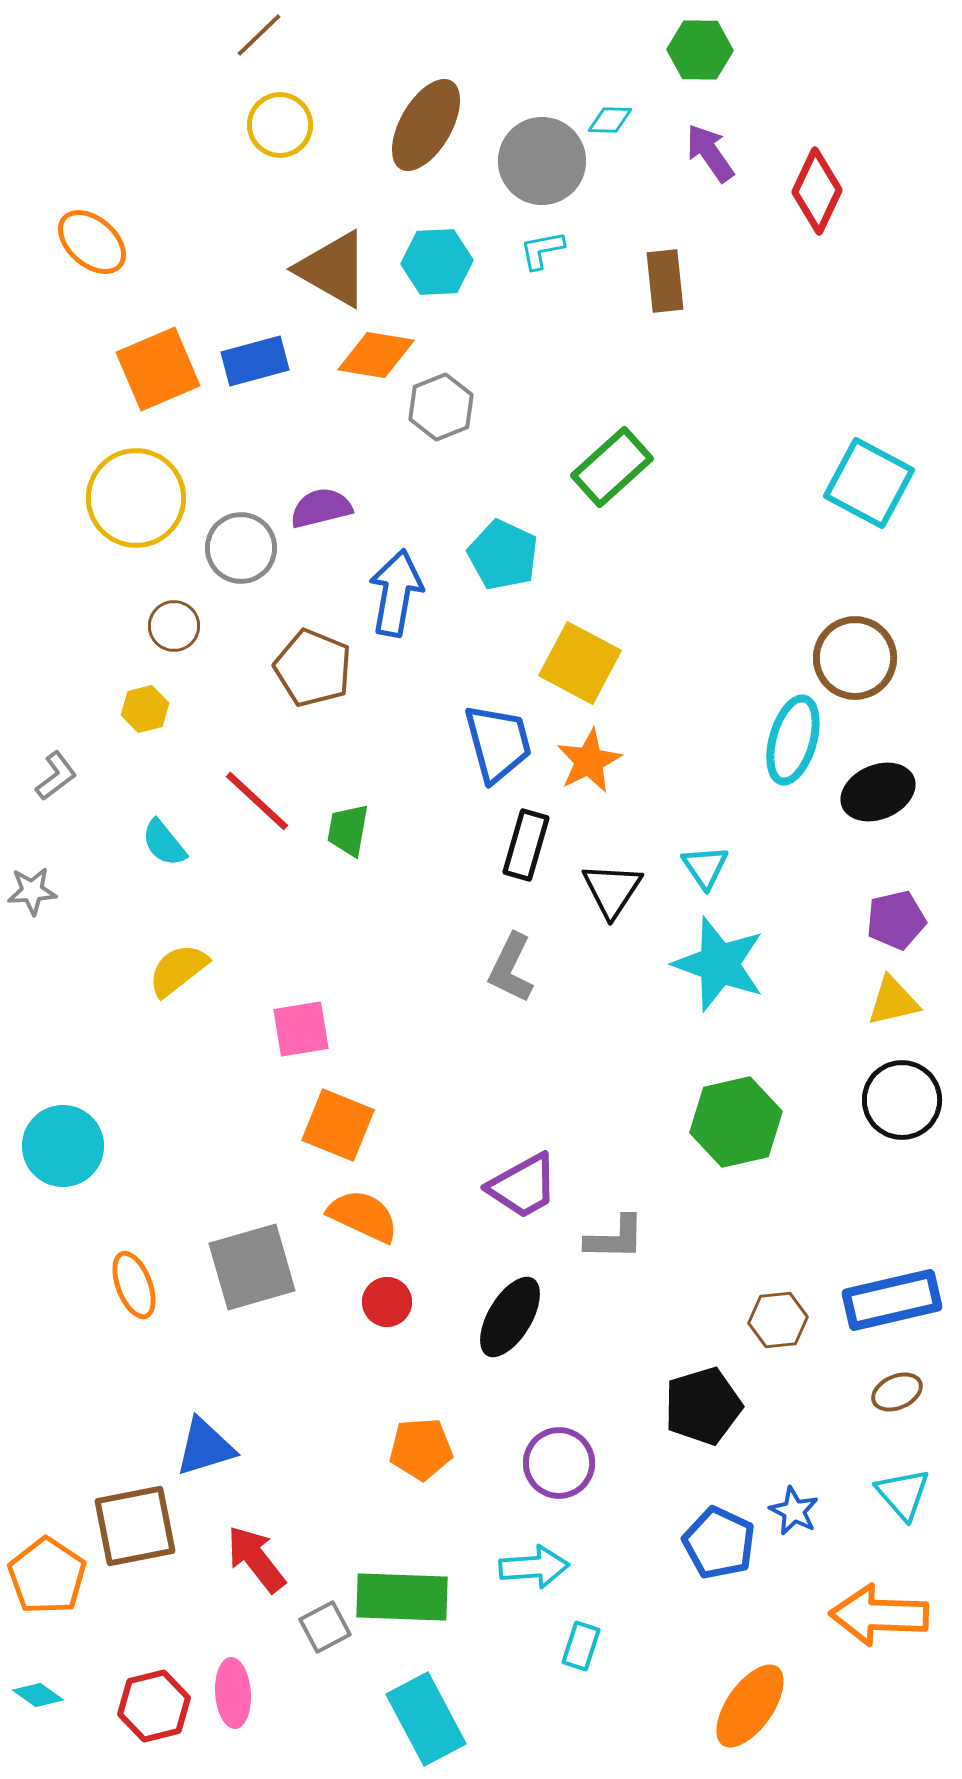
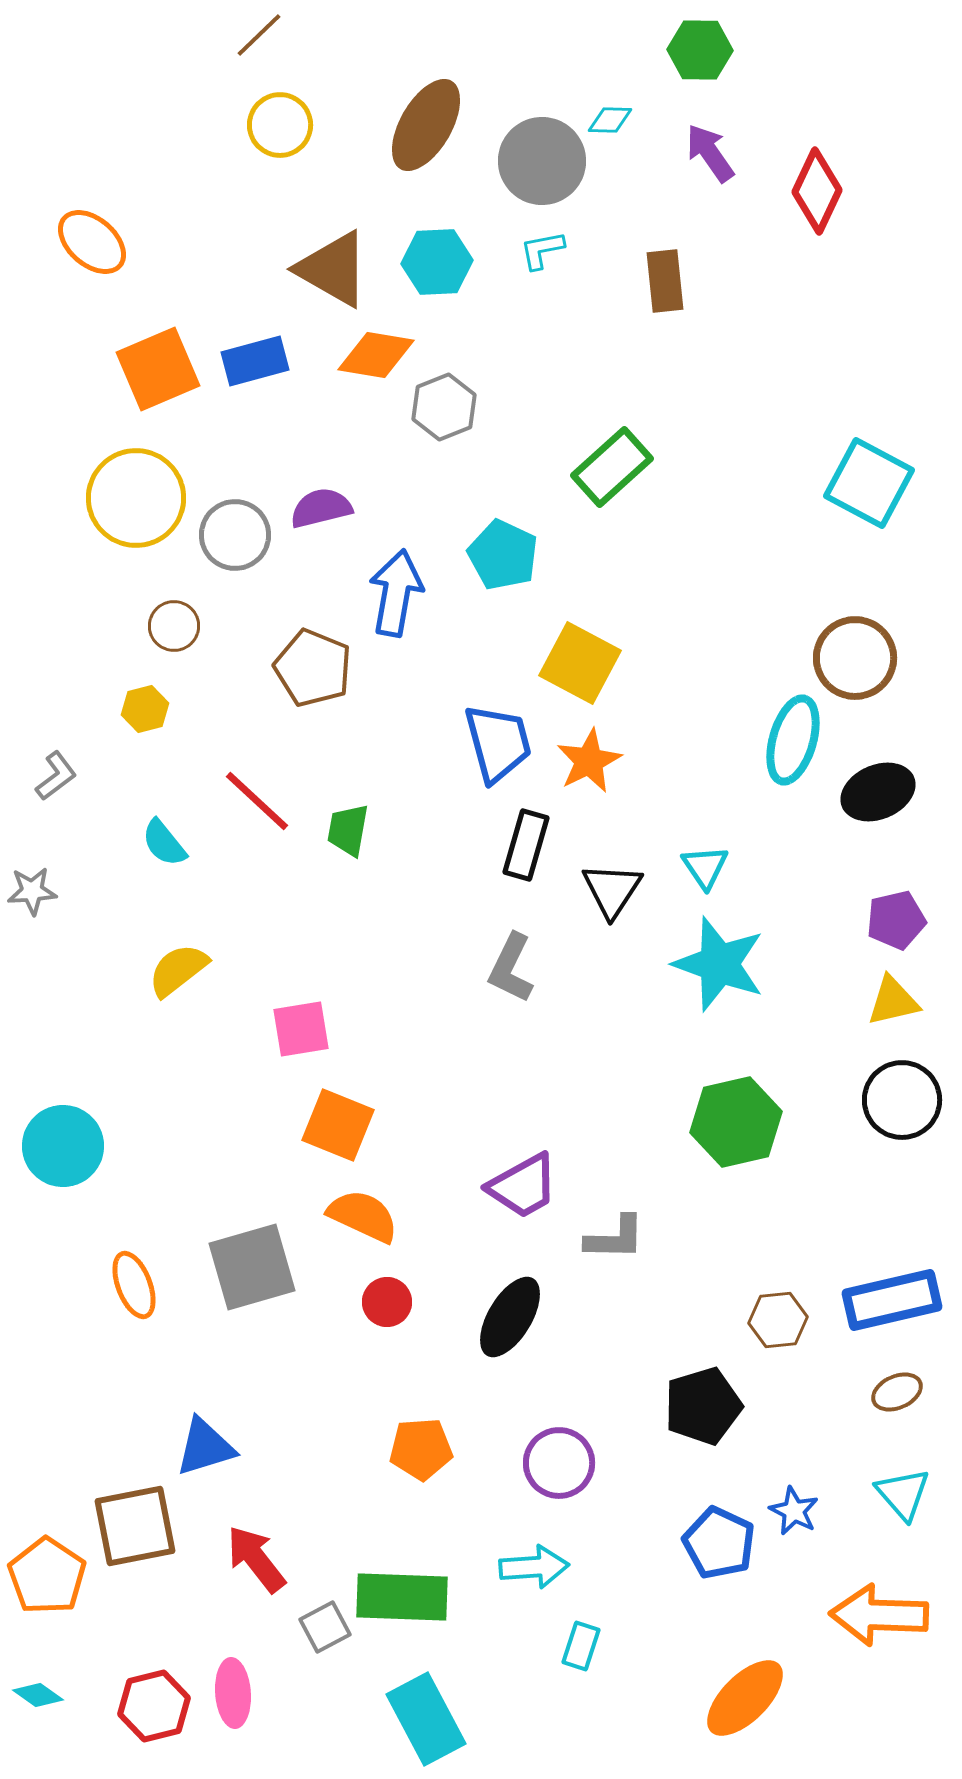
gray hexagon at (441, 407): moved 3 px right
gray circle at (241, 548): moved 6 px left, 13 px up
orange ellipse at (750, 1706): moved 5 px left, 8 px up; rotated 10 degrees clockwise
